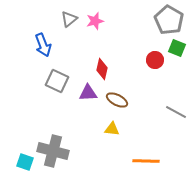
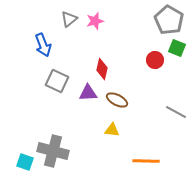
yellow triangle: moved 1 px down
